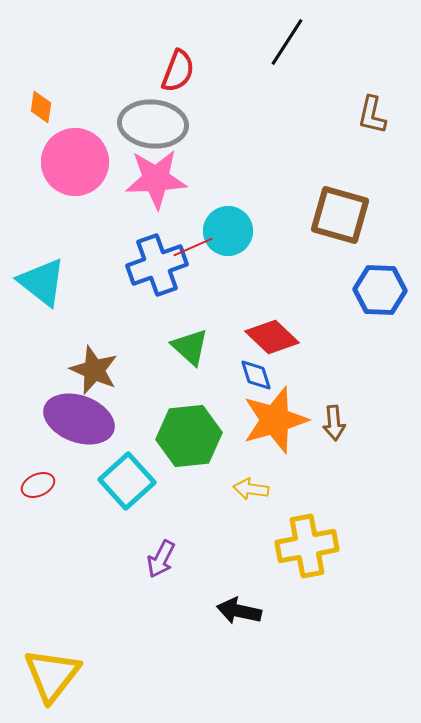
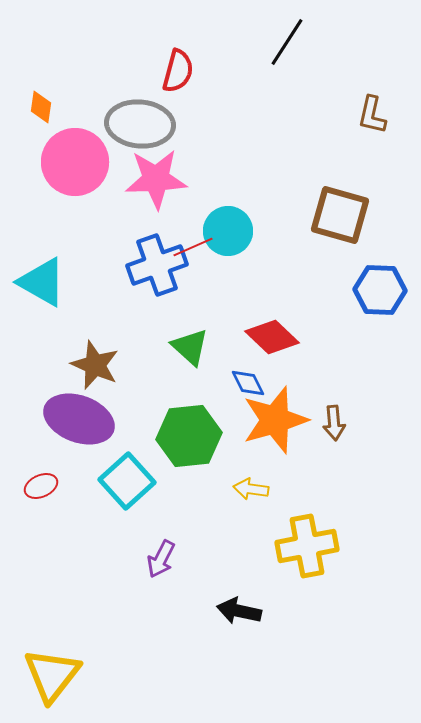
red semicircle: rotated 6 degrees counterclockwise
gray ellipse: moved 13 px left
cyan triangle: rotated 8 degrees counterclockwise
brown star: moved 1 px right, 5 px up
blue diamond: moved 8 px left, 8 px down; rotated 9 degrees counterclockwise
red ellipse: moved 3 px right, 1 px down
